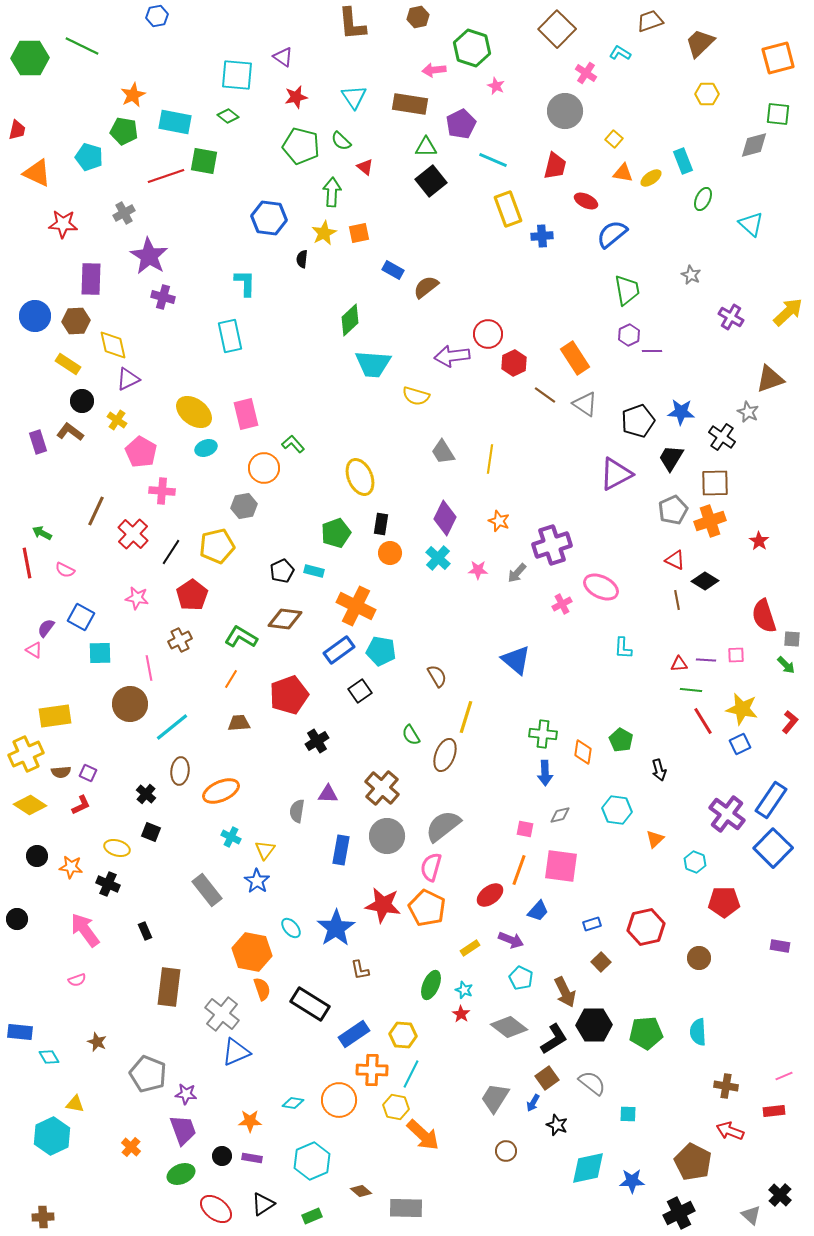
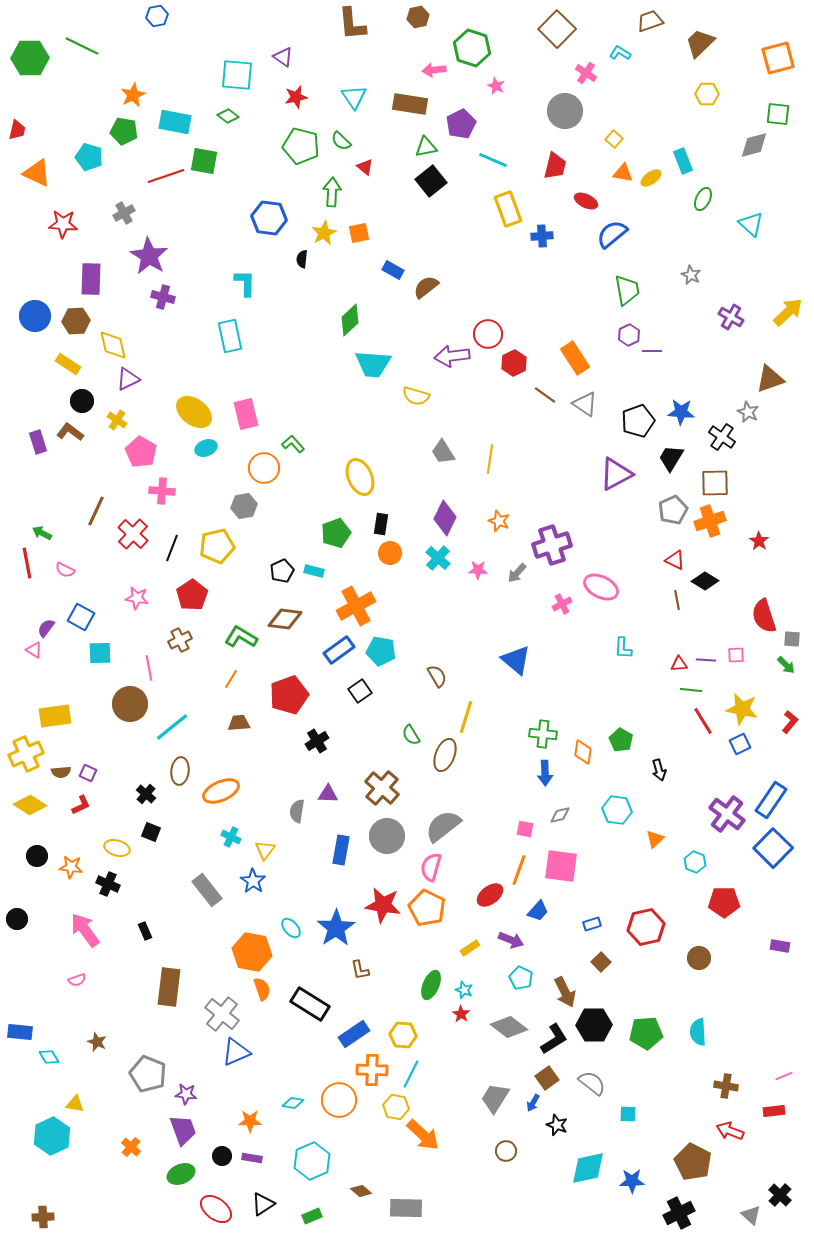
green triangle at (426, 147): rotated 10 degrees counterclockwise
black line at (171, 552): moved 1 px right, 4 px up; rotated 12 degrees counterclockwise
orange cross at (356, 606): rotated 36 degrees clockwise
blue star at (257, 881): moved 4 px left
